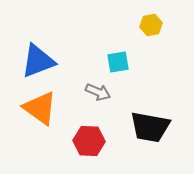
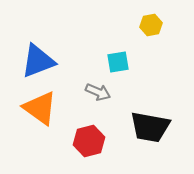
red hexagon: rotated 16 degrees counterclockwise
